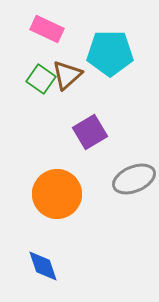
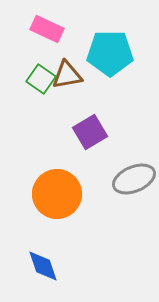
brown triangle: rotated 32 degrees clockwise
